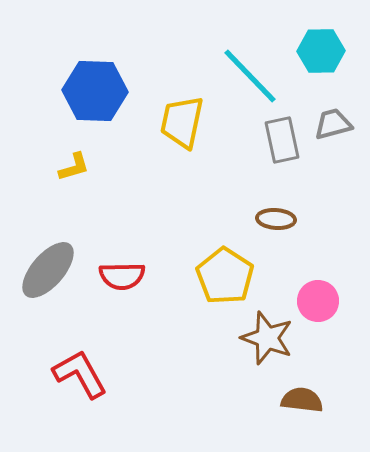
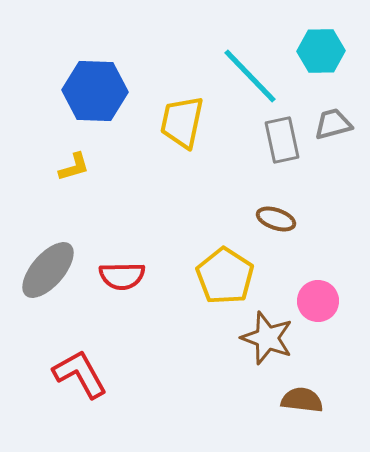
brown ellipse: rotated 15 degrees clockwise
